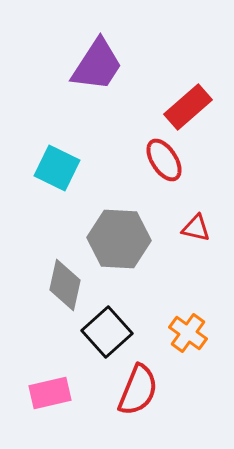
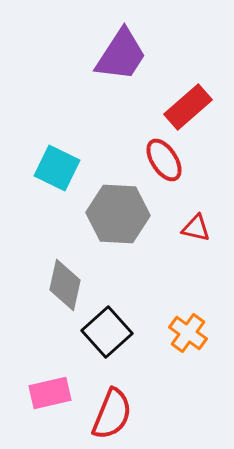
purple trapezoid: moved 24 px right, 10 px up
gray hexagon: moved 1 px left, 25 px up
red semicircle: moved 26 px left, 24 px down
